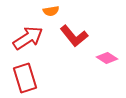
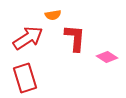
orange semicircle: moved 2 px right, 4 px down
red L-shape: moved 1 px right, 2 px down; rotated 136 degrees counterclockwise
pink diamond: moved 1 px up
